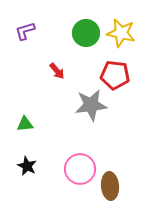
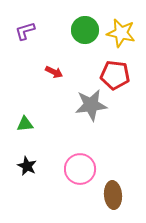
green circle: moved 1 px left, 3 px up
red arrow: moved 3 px left, 1 px down; rotated 24 degrees counterclockwise
brown ellipse: moved 3 px right, 9 px down
